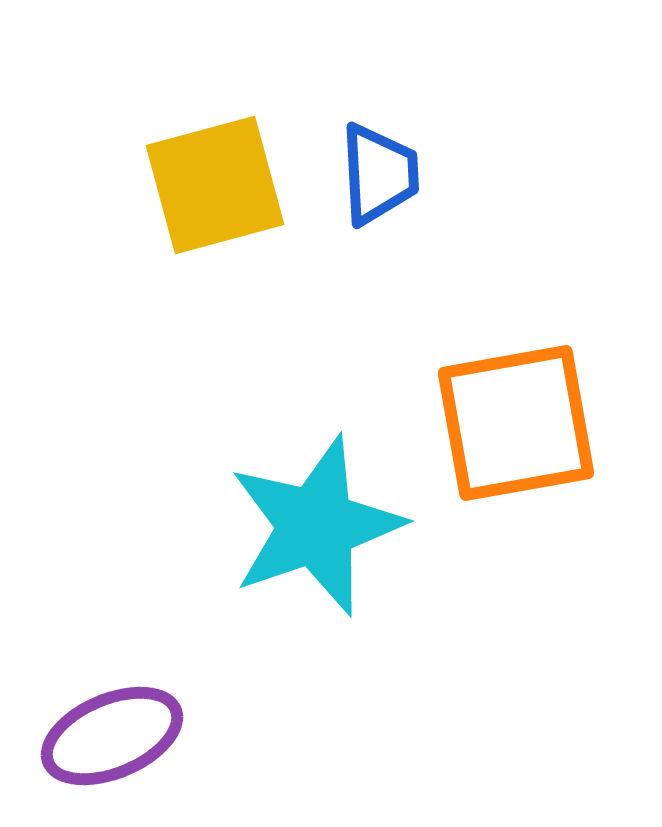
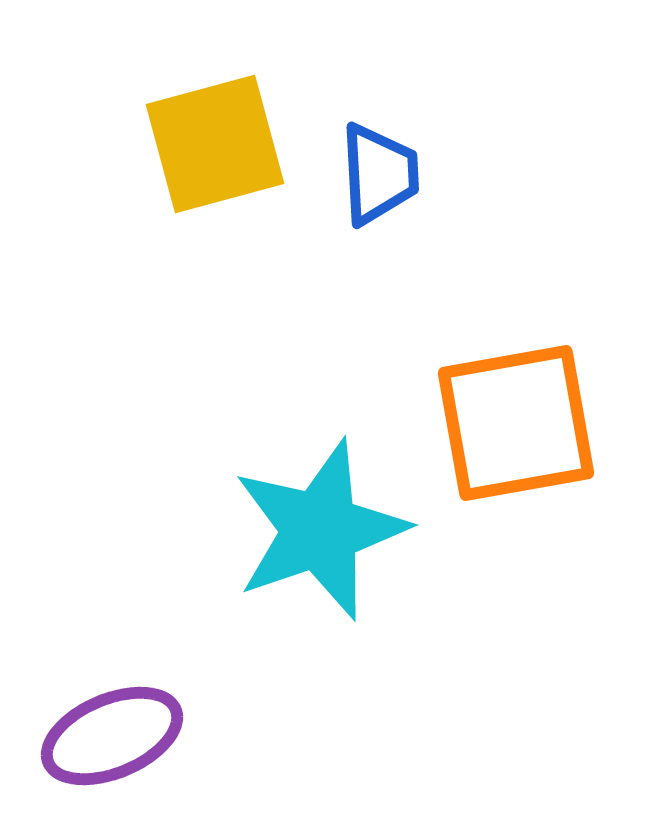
yellow square: moved 41 px up
cyan star: moved 4 px right, 4 px down
